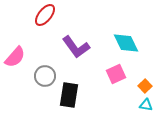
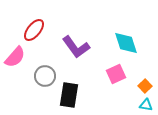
red ellipse: moved 11 px left, 15 px down
cyan diamond: rotated 8 degrees clockwise
